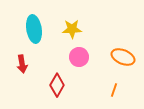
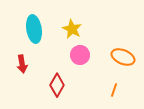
yellow star: rotated 30 degrees clockwise
pink circle: moved 1 px right, 2 px up
